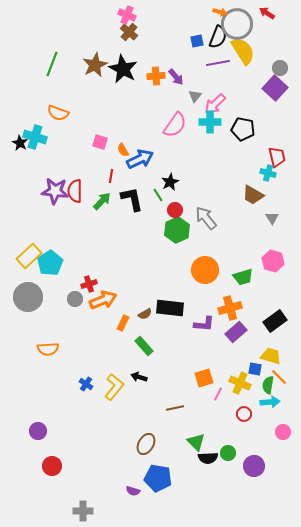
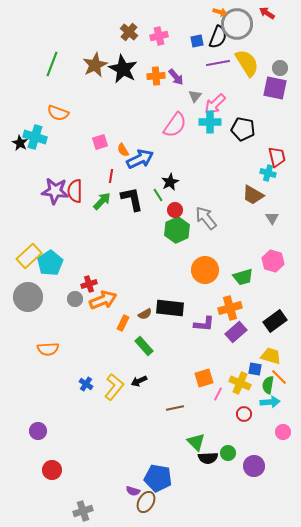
pink cross at (127, 15): moved 32 px right, 21 px down; rotated 36 degrees counterclockwise
yellow semicircle at (243, 51): moved 4 px right, 12 px down
purple square at (275, 88): rotated 30 degrees counterclockwise
pink square at (100, 142): rotated 35 degrees counterclockwise
black arrow at (139, 377): moved 4 px down; rotated 42 degrees counterclockwise
brown ellipse at (146, 444): moved 58 px down
red circle at (52, 466): moved 4 px down
gray cross at (83, 511): rotated 18 degrees counterclockwise
